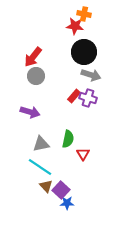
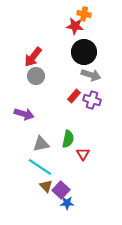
purple cross: moved 4 px right, 2 px down
purple arrow: moved 6 px left, 2 px down
